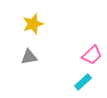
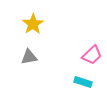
yellow star: rotated 15 degrees counterclockwise
cyan rectangle: rotated 60 degrees clockwise
